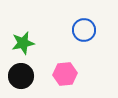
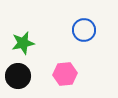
black circle: moved 3 px left
